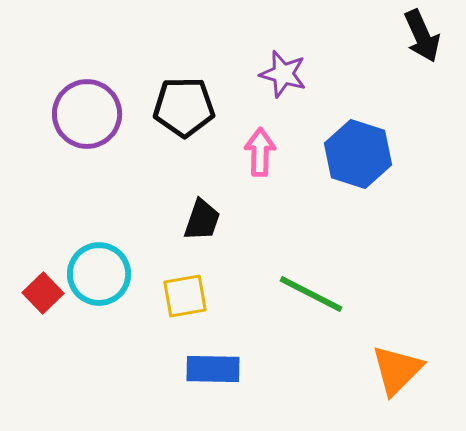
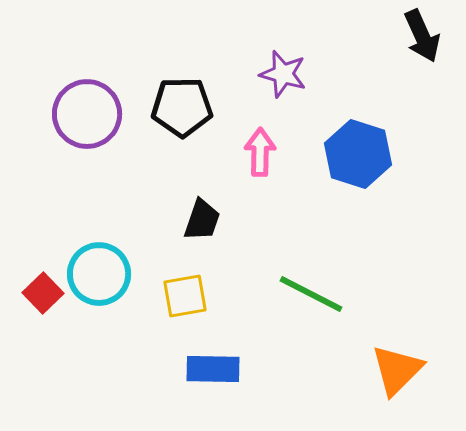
black pentagon: moved 2 px left
